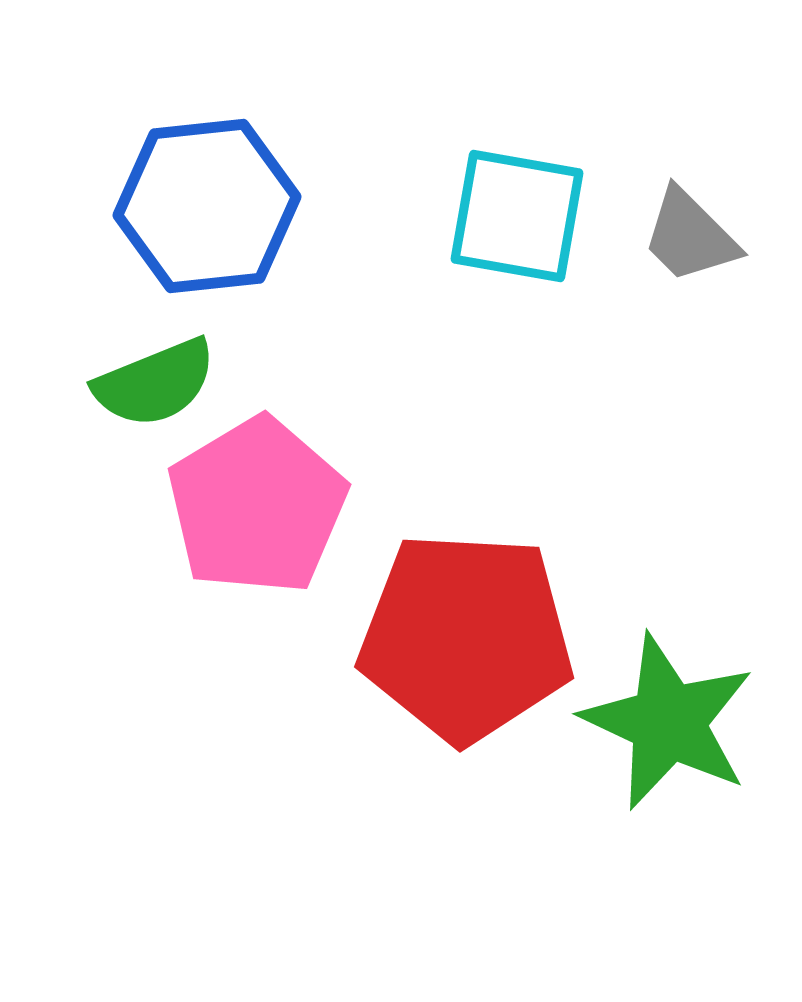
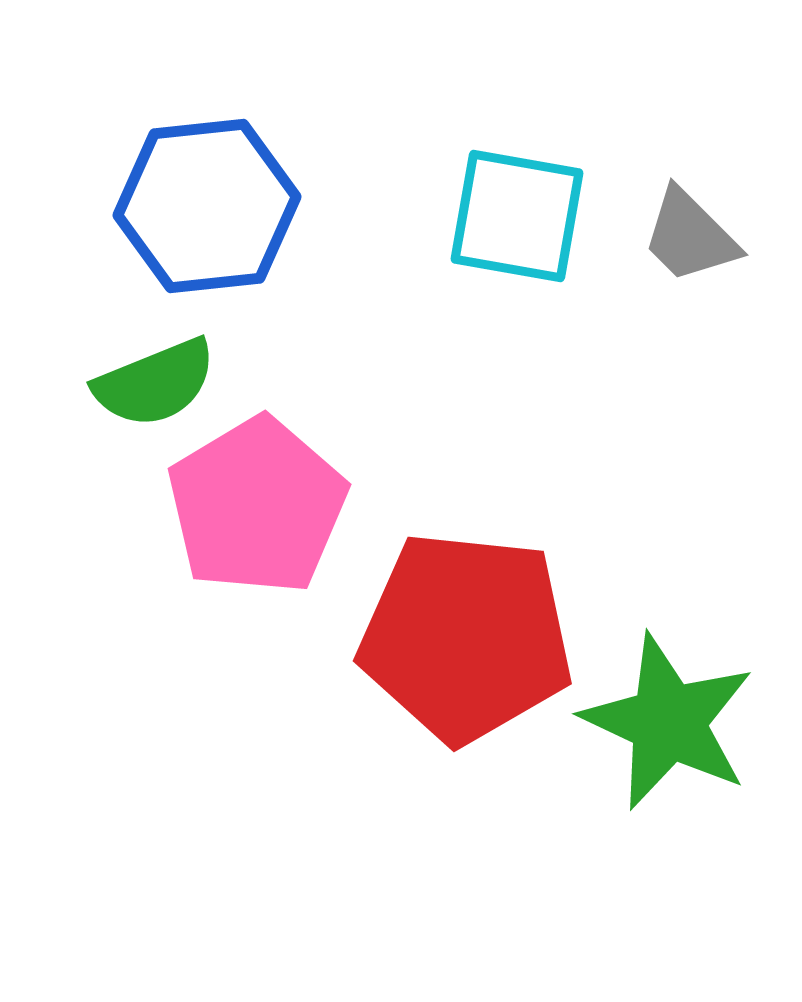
red pentagon: rotated 3 degrees clockwise
